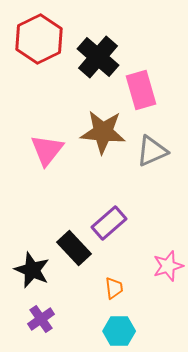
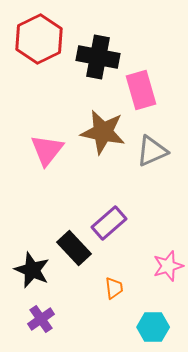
black cross: rotated 30 degrees counterclockwise
brown star: rotated 6 degrees clockwise
cyan hexagon: moved 34 px right, 4 px up
